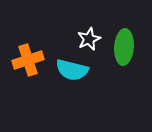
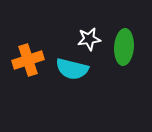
white star: rotated 15 degrees clockwise
cyan semicircle: moved 1 px up
